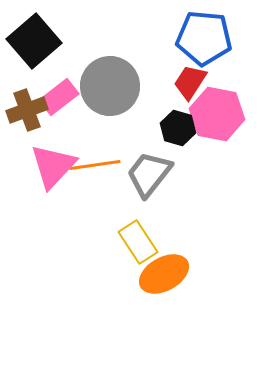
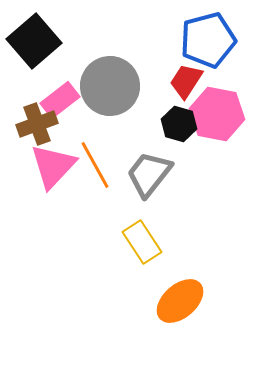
blue pentagon: moved 4 px right, 2 px down; rotated 20 degrees counterclockwise
red trapezoid: moved 4 px left, 1 px up
pink rectangle: moved 1 px right, 3 px down
brown cross: moved 10 px right, 14 px down
black hexagon: moved 1 px right, 4 px up
orange line: rotated 69 degrees clockwise
yellow rectangle: moved 4 px right
orange ellipse: moved 16 px right, 27 px down; rotated 12 degrees counterclockwise
